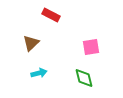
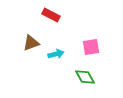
brown triangle: rotated 24 degrees clockwise
cyan arrow: moved 17 px right, 19 px up
green diamond: moved 1 px right, 1 px up; rotated 15 degrees counterclockwise
